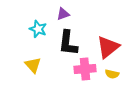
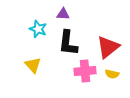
purple triangle: rotated 24 degrees clockwise
pink cross: moved 2 px down
